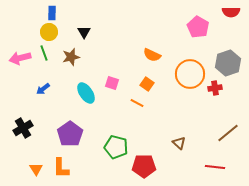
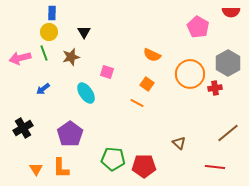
gray hexagon: rotated 10 degrees counterclockwise
pink square: moved 5 px left, 11 px up
green pentagon: moved 3 px left, 12 px down; rotated 10 degrees counterclockwise
